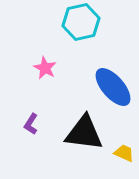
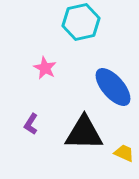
black triangle: rotated 6 degrees counterclockwise
